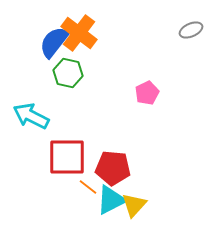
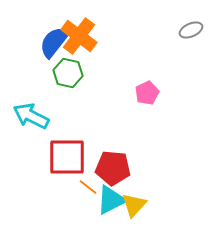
orange cross: moved 3 px down
